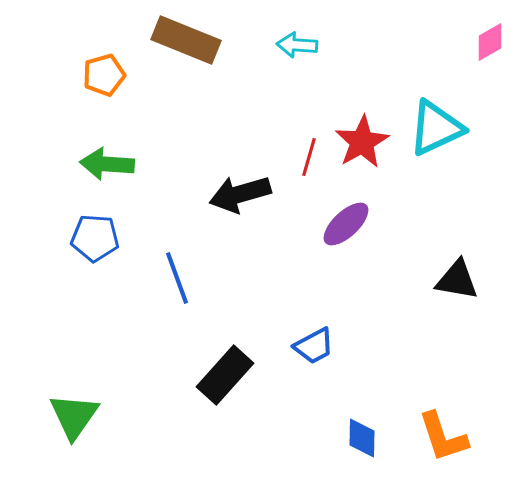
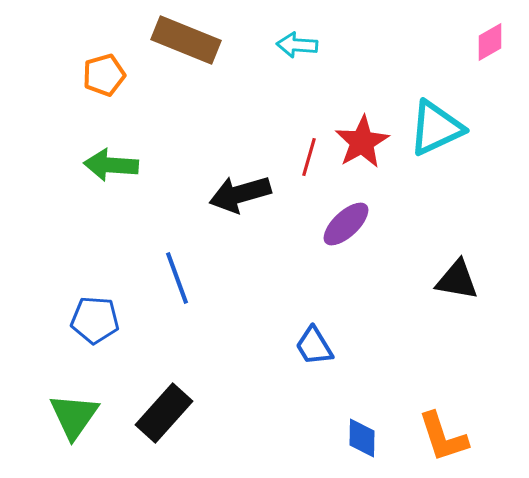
green arrow: moved 4 px right, 1 px down
blue pentagon: moved 82 px down
blue trapezoid: rotated 87 degrees clockwise
black rectangle: moved 61 px left, 38 px down
